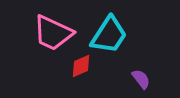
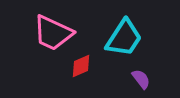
cyan trapezoid: moved 15 px right, 3 px down
